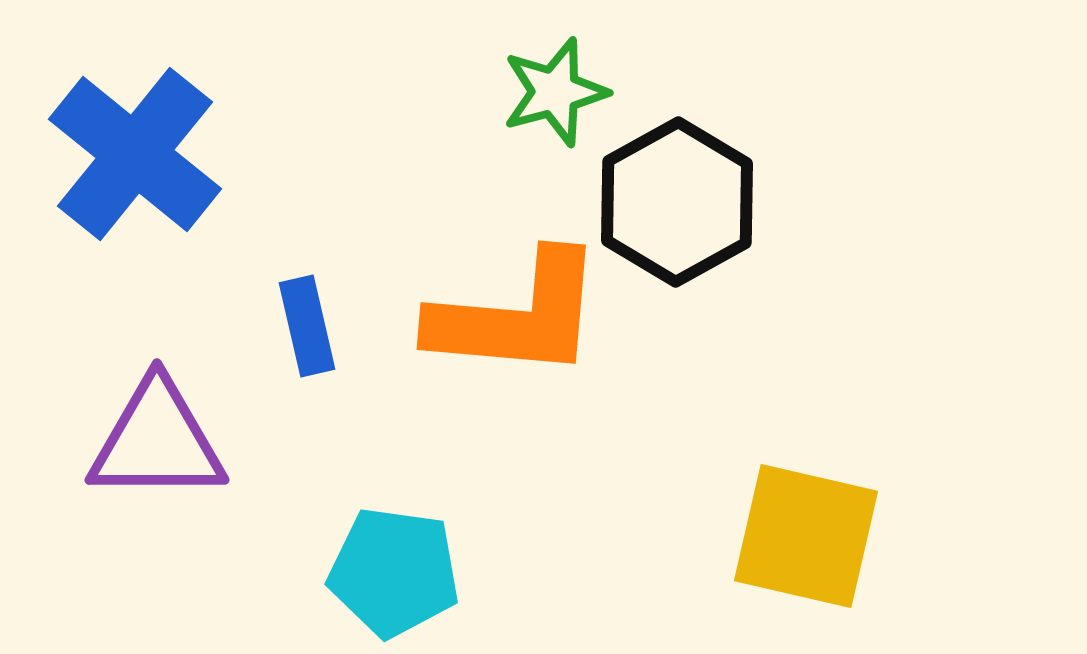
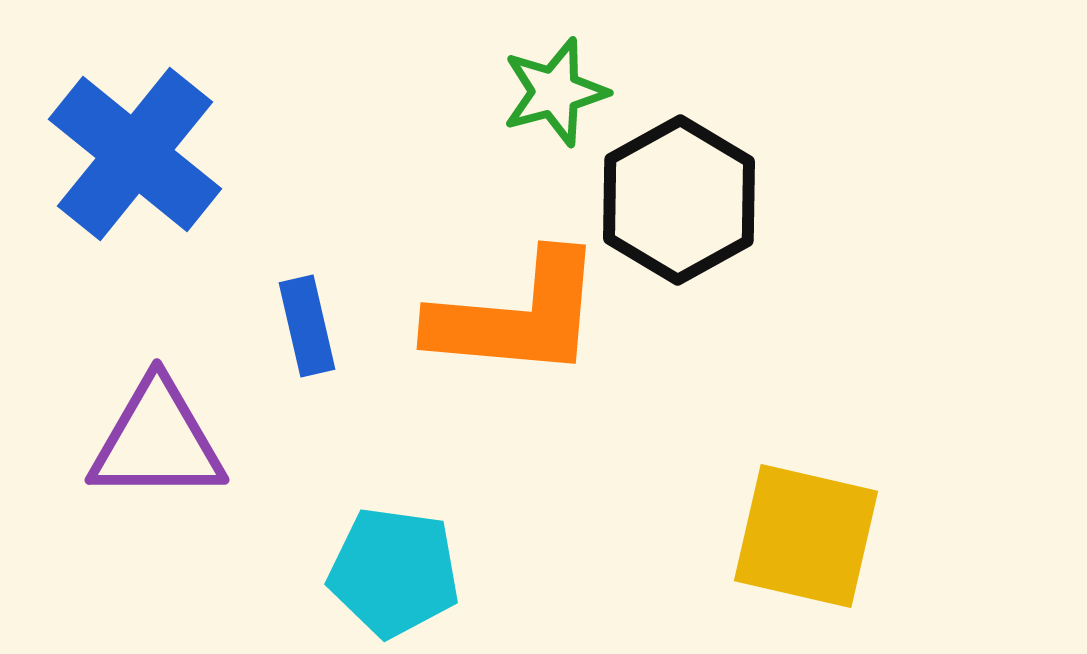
black hexagon: moved 2 px right, 2 px up
